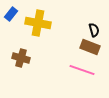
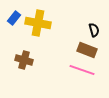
blue rectangle: moved 3 px right, 4 px down
brown rectangle: moved 3 px left, 3 px down
brown cross: moved 3 px right, 2 px down
